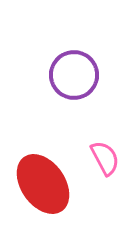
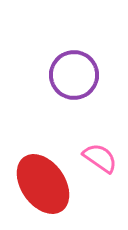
pink semicircle: moved 5 px left; rotated 27 degrees counterclockwise
